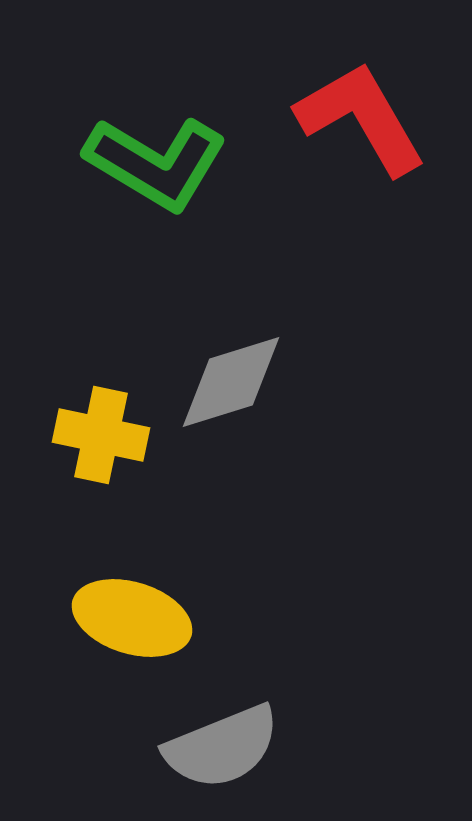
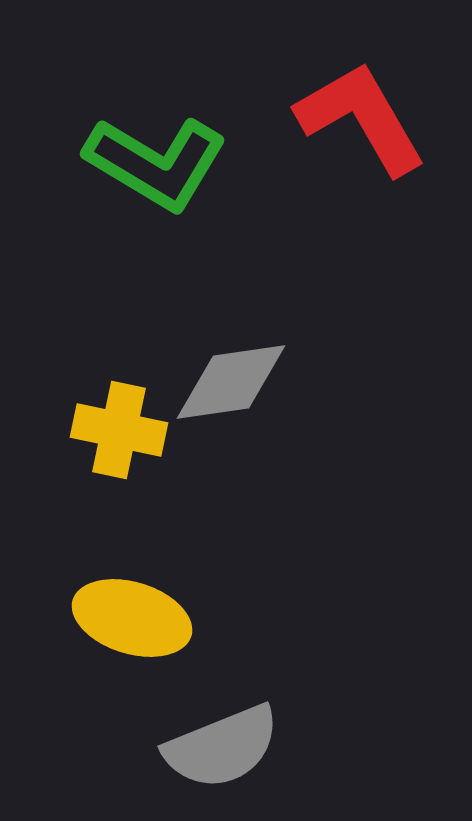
gray diamond: rotated 9 degrees clockwise
yellow cross: moved 18 px right, 5 px up
